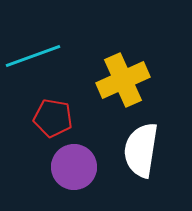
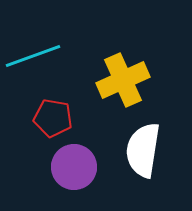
white semicircle: moved 2 px right
